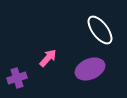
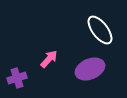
pink arrow: moved 1 px right, 1 px down
